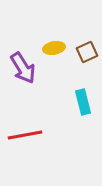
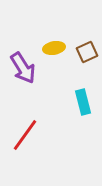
red line: rotated 44 degrees counterclockwise
